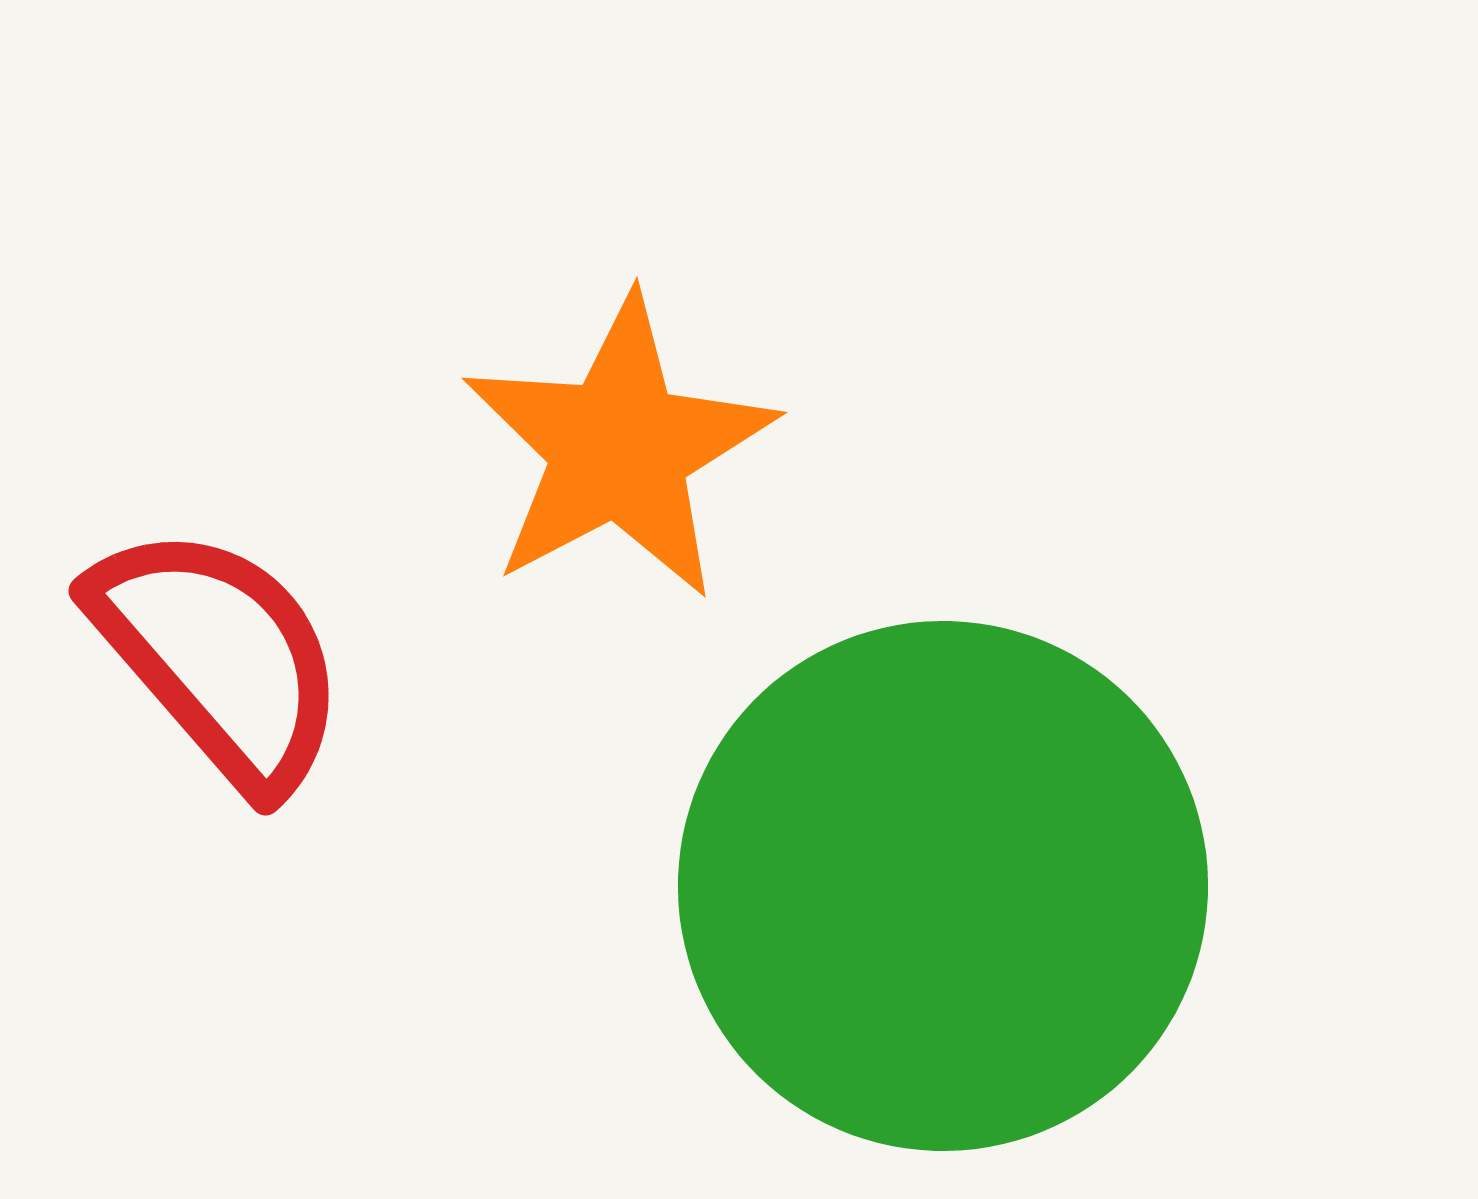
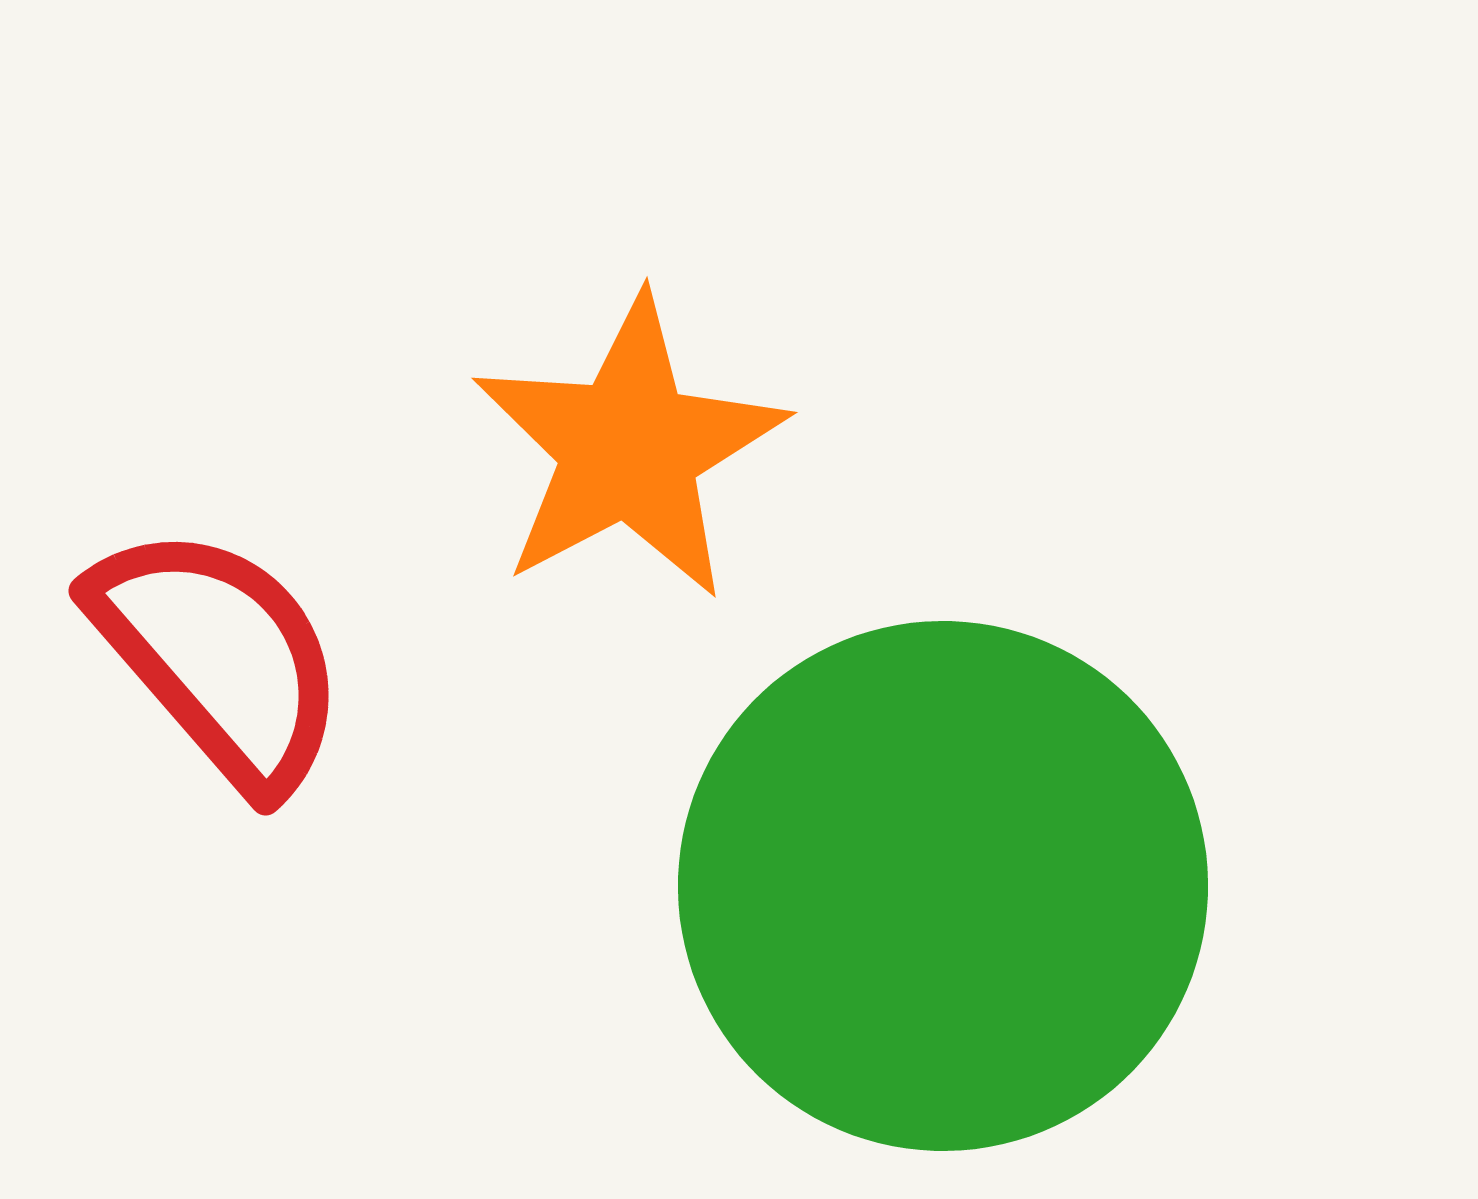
orange star: moved 10 px right
